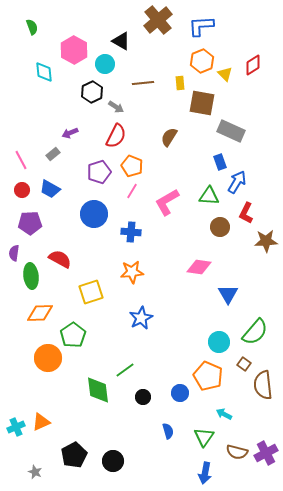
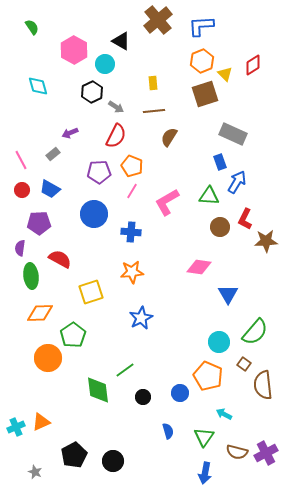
green semicircle at (32, 27): rotated 14 degrees counterclockwise
cyan diamond at (44, 72): moved 6 px left, 14 px down; rotated 10 degrees counterclockwise
brown line at (143, 83): moved 11 px right, 28 px down
yellow rectangle at (180, 83): moved 27 px left
brown square at (202, 103): moved 3 px right, 9 px up; rotated 28 degrees counterclockwise
gray rectangle at (231, 131): moved 2 px right, 3 px down
purple pentagon at (99, 172): rotated 15 degrees clockwise
red L-shape at (246, 213): moved 1 px left, 6 px down
purple pentagon at (30, 223): moved 9 px right
purple semicircle at (14, 253): moved 6 px right, 5 px up
